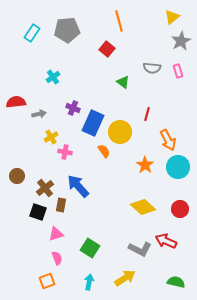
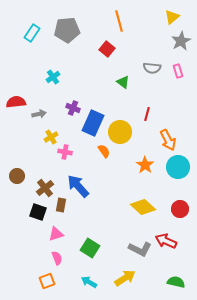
cyan arrow: rotated 70 degrees counterclockwise
